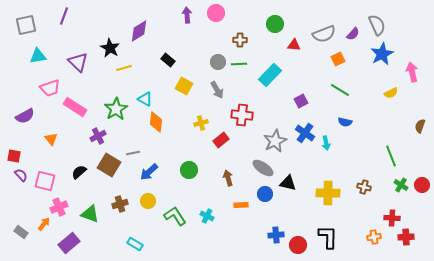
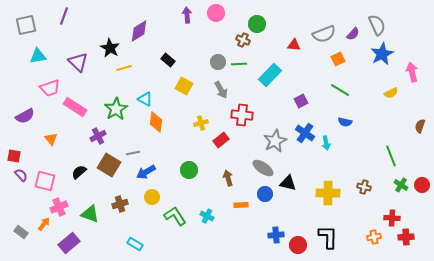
green circle at (275, 24): moved 18 px left
brown cross at (240, 40): moved 3 px right; rotated 24 degrees clockwise
gray arrow at (217, 90): moved 4 px right
blue arrow at (149, 172): moved 3 px left; rotated 12 degrees clockwise
yellow circle at (148, 201): moved 4 px right, 4 px up
